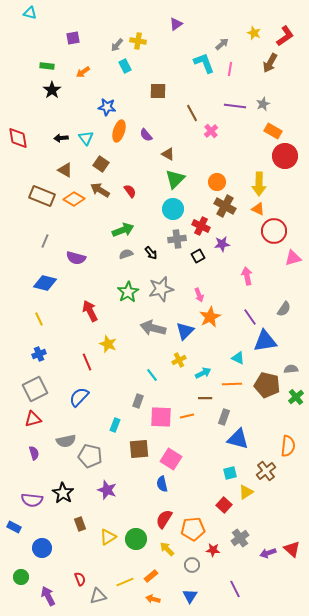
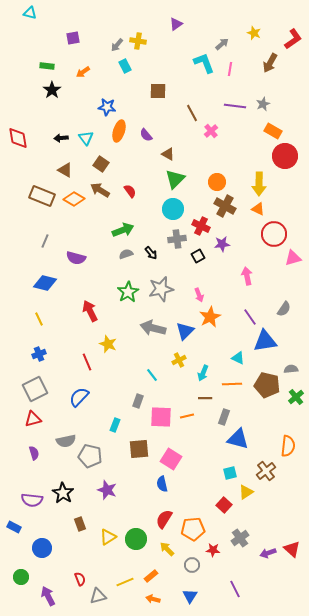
red L-shape at (285, 36): moved 8 px right, 3 px down
red circle at (274, 231): moved 3 px down
cyan arrow at (203, 373): rotated 140 degrees clockwise
